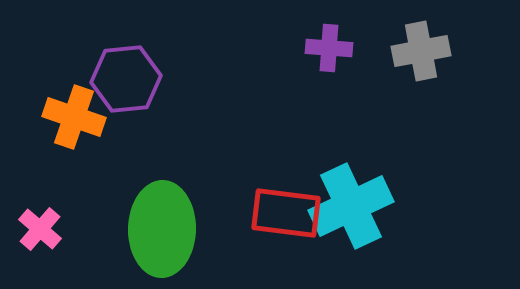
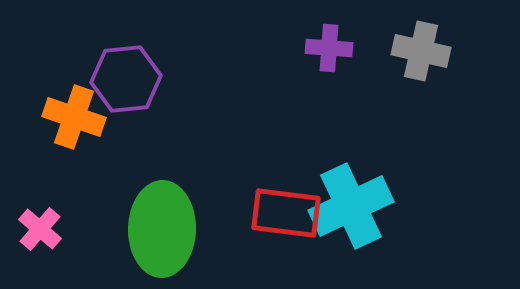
gray cross: rotated 24 degrees clockwise
